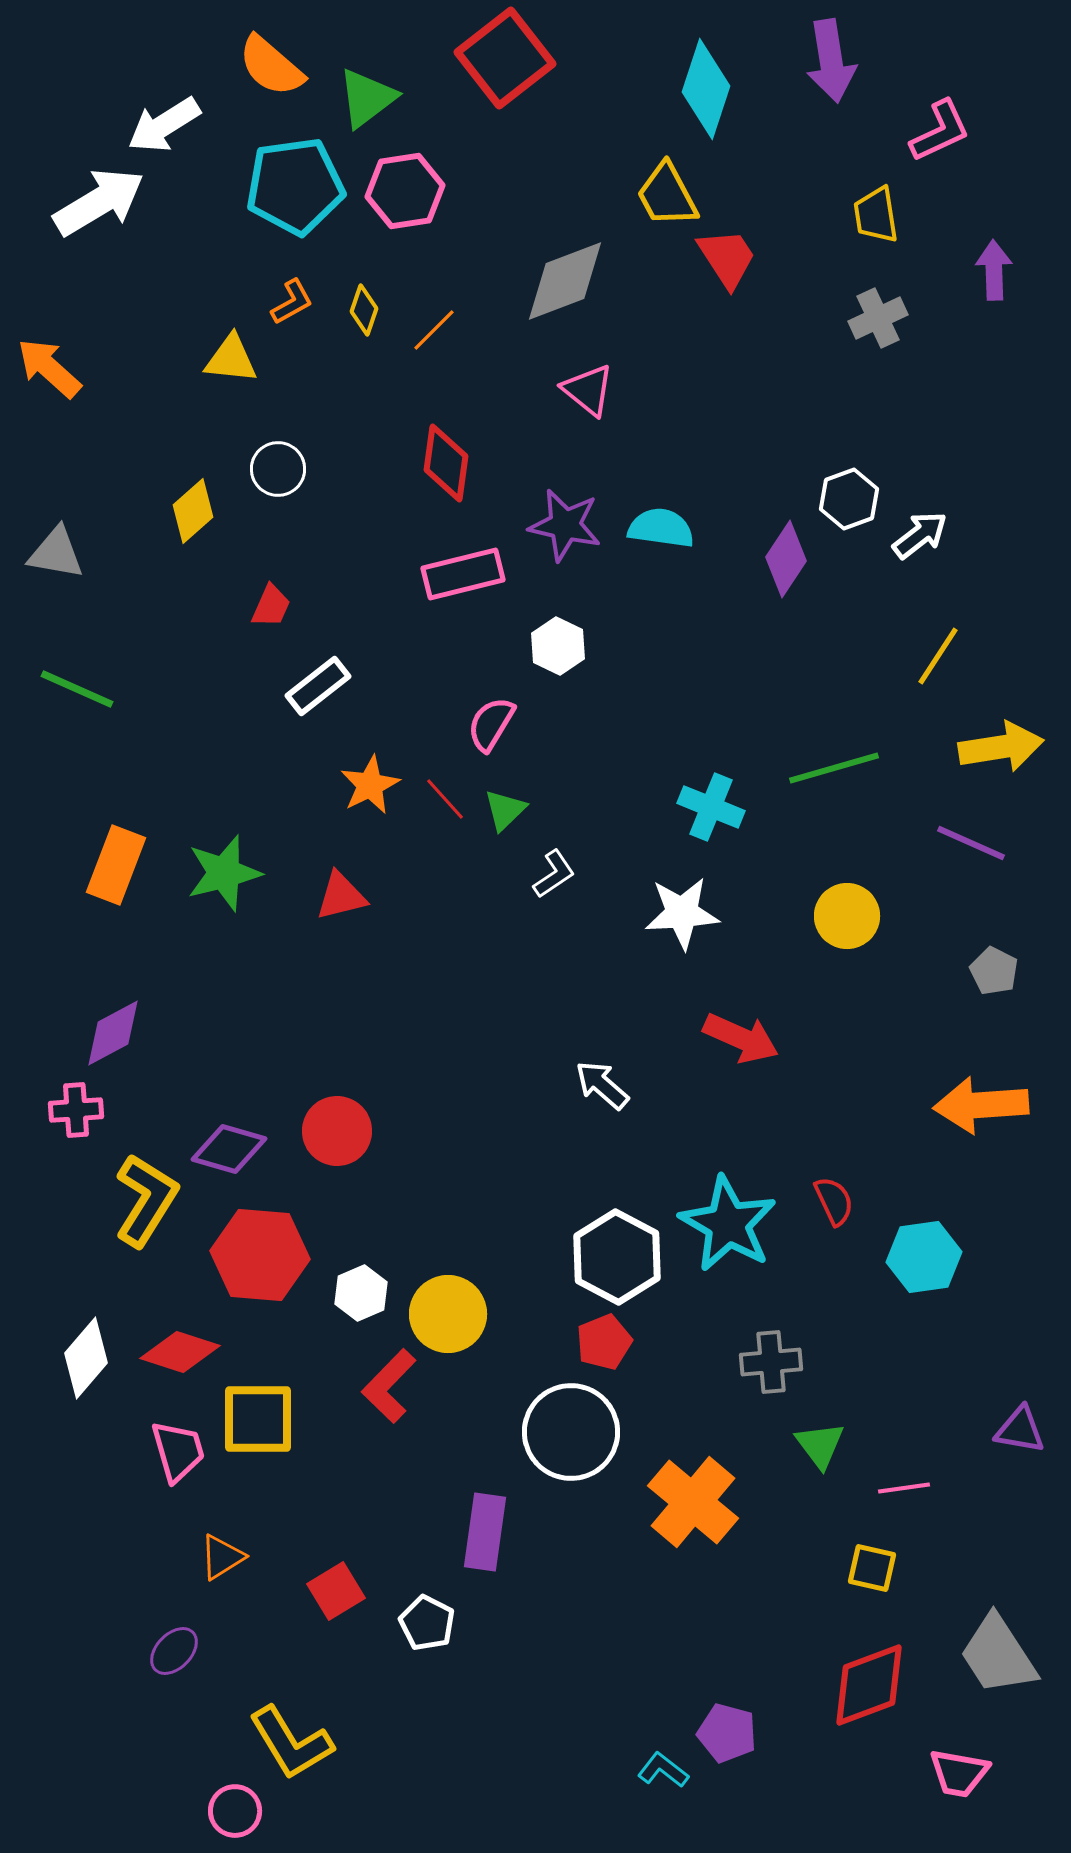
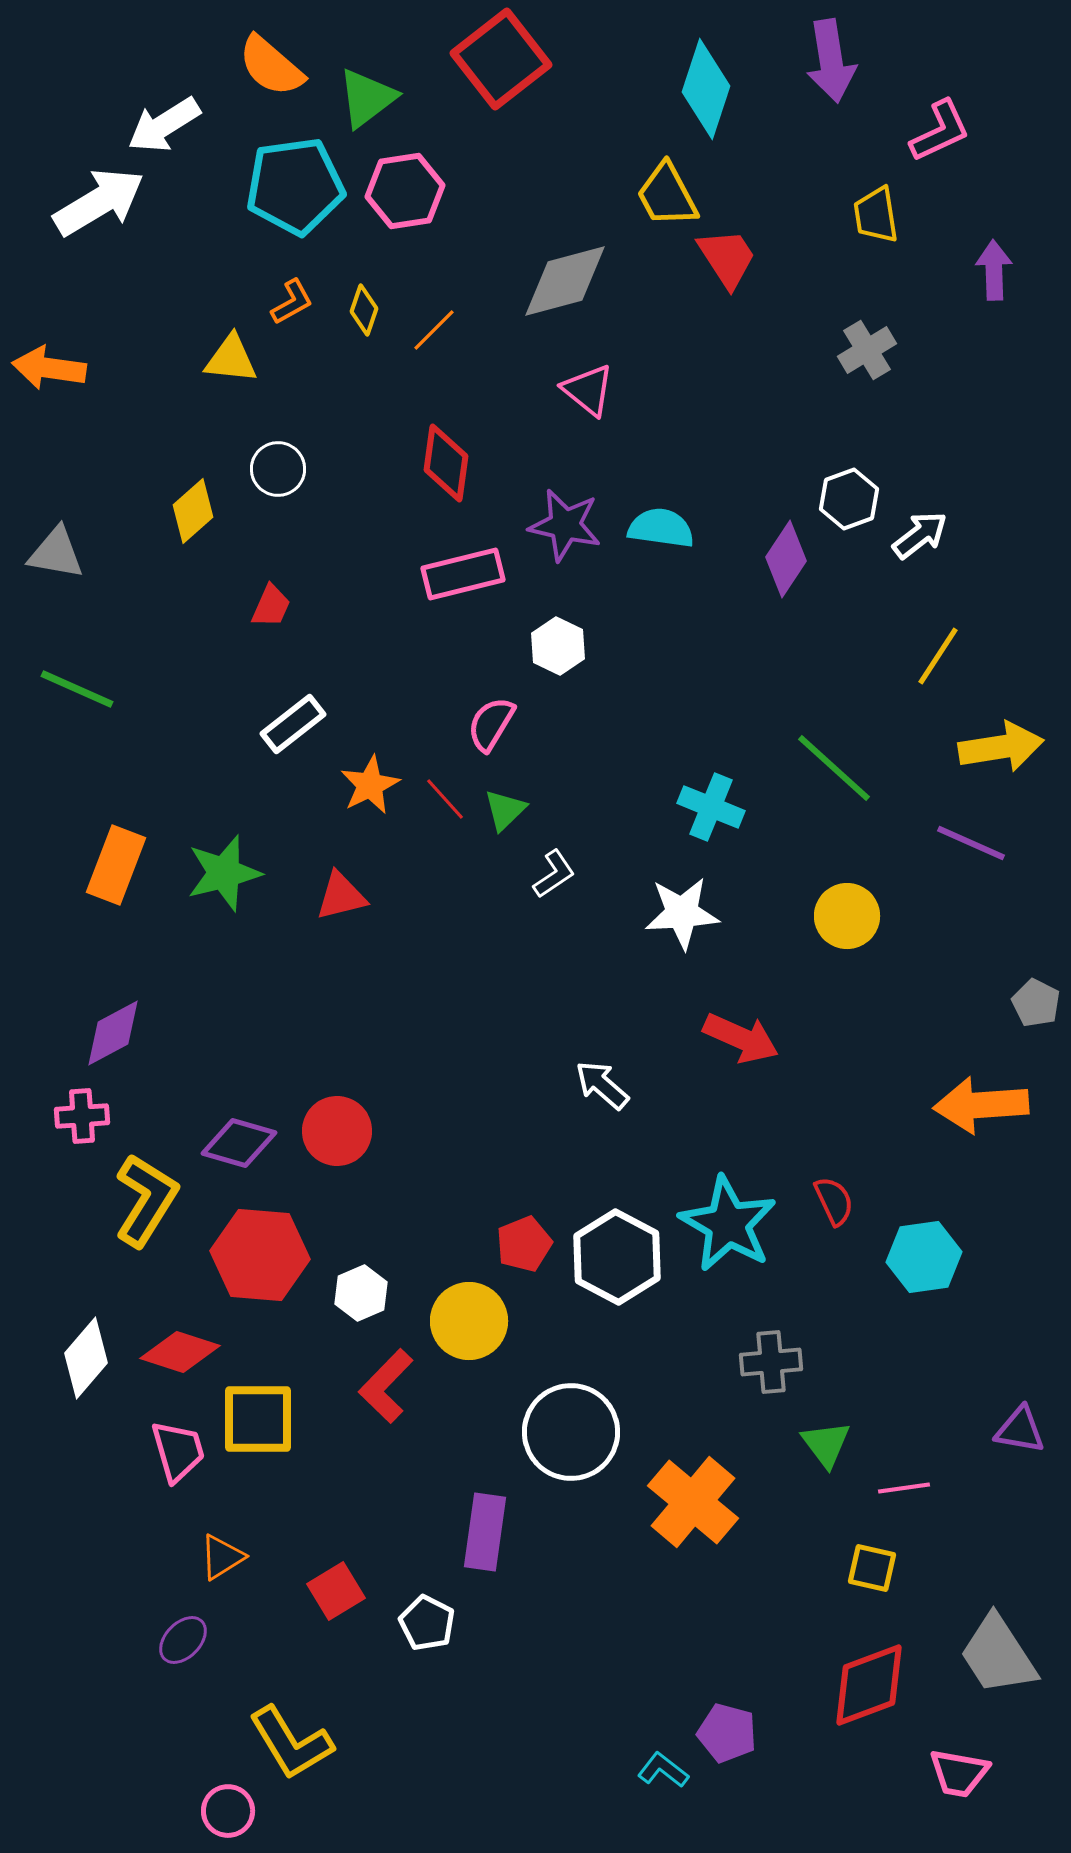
red square at (505, 58): moved 4 px left, 1 px down
gray diamond at (565, 281): rotated 6 degrees clockwise
gray cross at (878, 318): moved 11 px left, 32 px down; rotated 6 degrees counterclockwise
orange arrow at (49, 368): rotated 34 degrees counterclockwise
white rectangle at (318, 686): moved 25 px left, 38 px down
green line at (834, 768): rotated 58 degrees clockwise
gray pentagon at (994, 971): moved 42 px right, 32 px down
pink cross at (76, 1110): moved 6 px right, 6 px down
purple diamond at (229, 1149): moved 10 px right, 6 px up
yellow circle at (448, 1314): moved 21 px right, 7 px down
red pentagon at (604, 1342): moved 80 px left, 98 px up
red L-shape at (389, 1386): moved 3 px left
green triangle at (820, 1445): moved 6 px right, 1 px up
purple ellipse at (174, 1651): moved 9 px right, 11 px up
pink circle at (235, 1811): moved 7 px left
